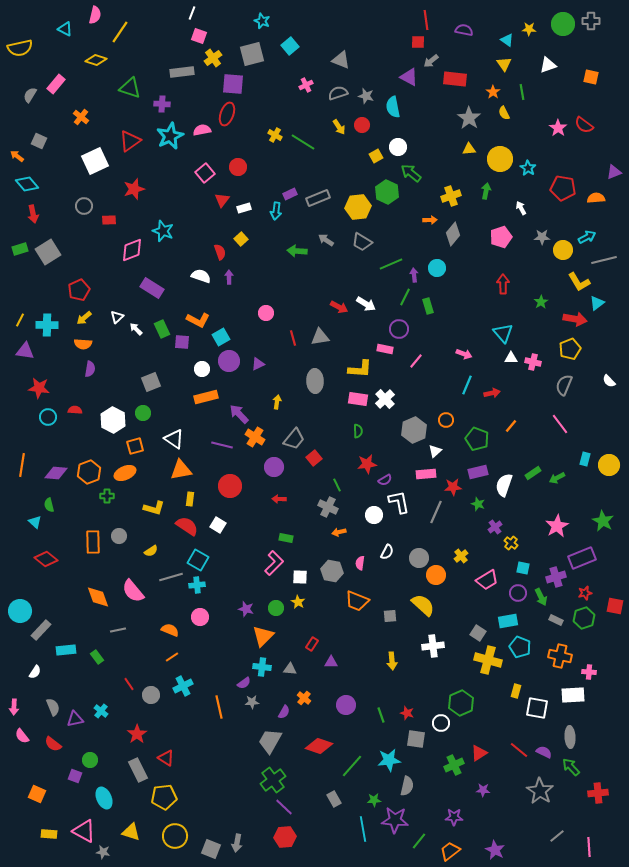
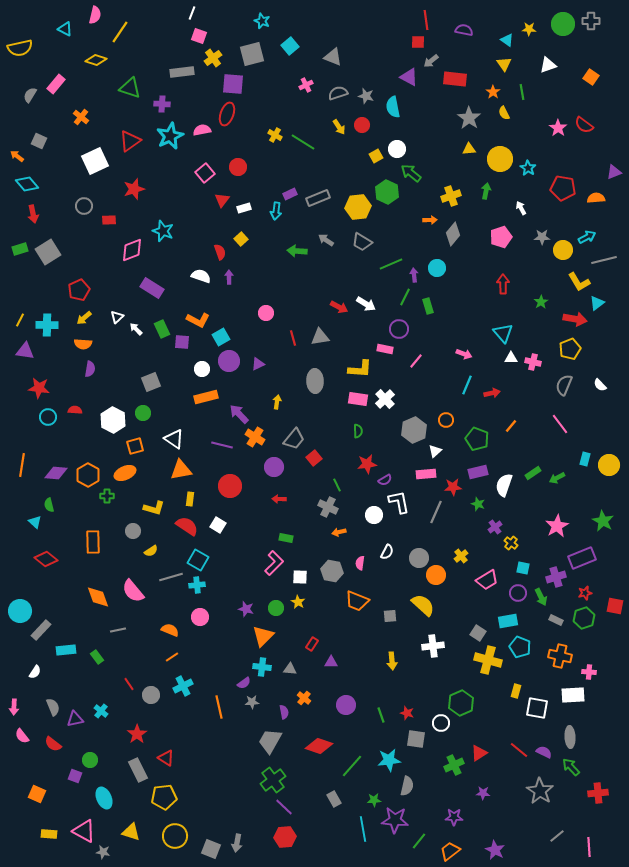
gray triangle at (341, 60): moved 8 px left, 3 px up
orange square at (591, 77): rotated 21 degrees clockwise
white circle at (398, 147): moved 1 px left, 2 px down
white semicircle at (609, 381): moved 9 px left, 4 px down
orange hexagon at (89, 472): moved 1 px left, 3 px down; rotated 10 degrees counterclockwise
gray circle at (119, 536): moved 14 px right, 5 px up
purple semicircle at (284, 712): rotated 40 degrees counterclockwise
purple star at (483, 790): moved 3 px down
